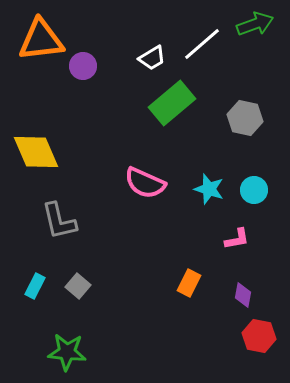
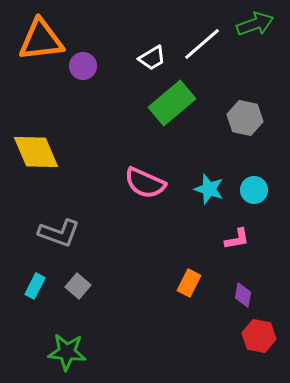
gray L-shape: moved 12 px down; rotated 57 degrees counterclockwise
